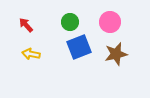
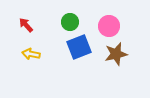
pink circle: moved 1 px left, 4 px down
